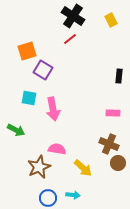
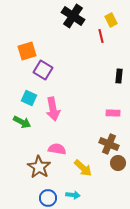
red line: moved 31 px right, 3 px up; rotated 64 degrees counterclockwise
cyan square: rotated 14 degrees clockwise
green arrow: moved 6 px right, 8 px up
brown star: rotated 15 degrees counterclockwise
